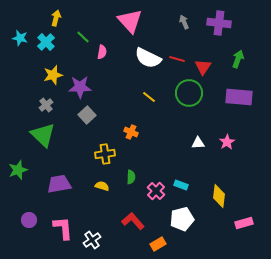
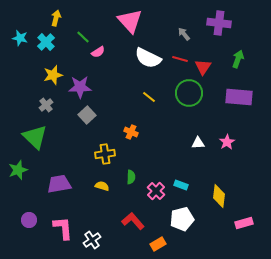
gray arrow: moved 12 px down; rotated 16 degrees counterclockwise
pink semicircle: moved 4 px left; rotated 48 degrees clockwise
red line: moved 3 px right
green triangle: moved 8 px left, 2 px down
